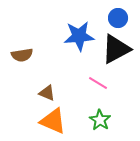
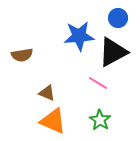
black triangle: moved 3 px left, 3 px down
